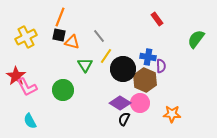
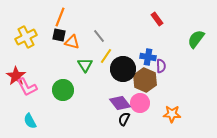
purple diamond: rotated 20 degrees clockwise
